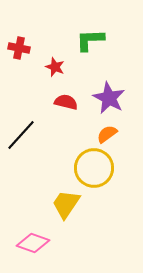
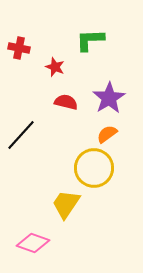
purple star: rotated 12 degrees clockwise
